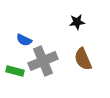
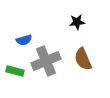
blue semicircle: rotated 42 degrees counterclockwise
gray cross: moved 3 px right
